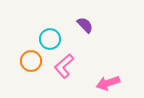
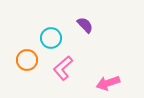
cyan circle: moved 1 px right, 1 px up
orange circle: moved 4 px left, 1 px up
pink L-shape: moved 1 px left, 2 px down
